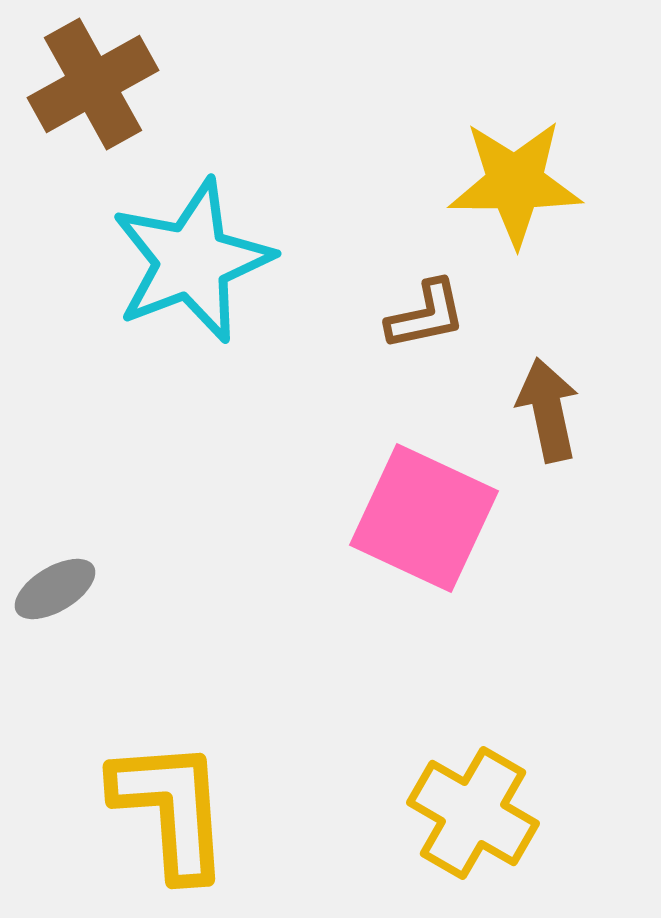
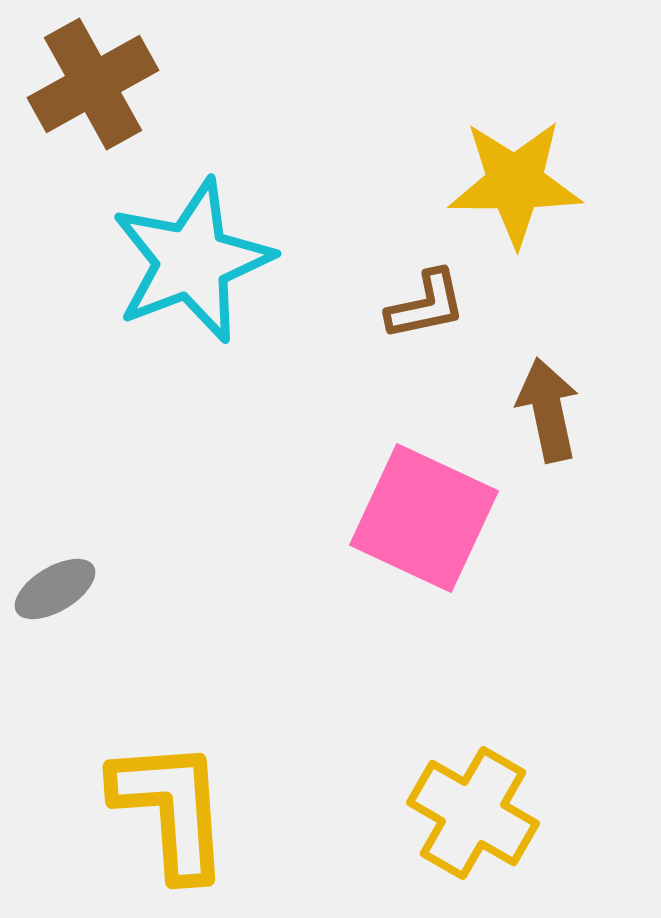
brown L-shape: moved 10 px up
